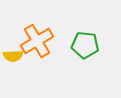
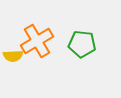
green pentagon: moved 3 px left, 1 px up
